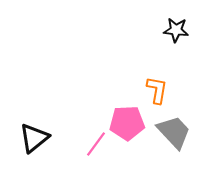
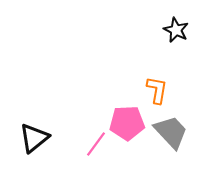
black star: rotated 20 degrees clockwise
gray trapezoid: moved 3 px left
